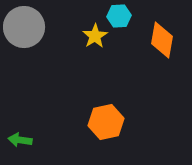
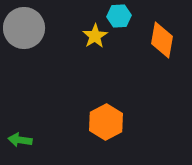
gray circle: moved 1 px down
orange hexagon: rotated 16 degrees counterclockwise
